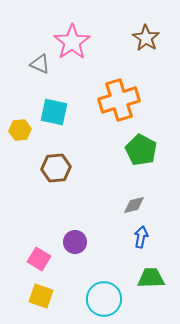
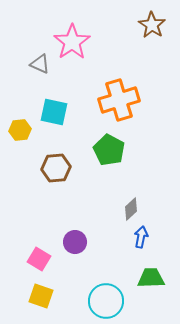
brown star: moved 6 px right, 13 px up
green pentagon: moved 32 px left
gray diamond: moved 3 px left, 4 px down; rotated 30 degrees counterclockwise
cyan circle: moved 2 px right, 2 px down
